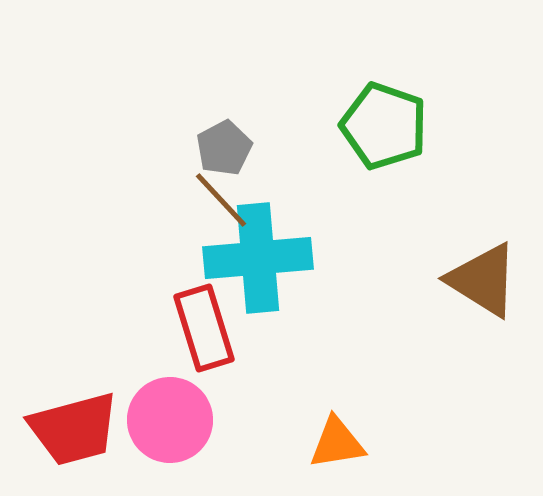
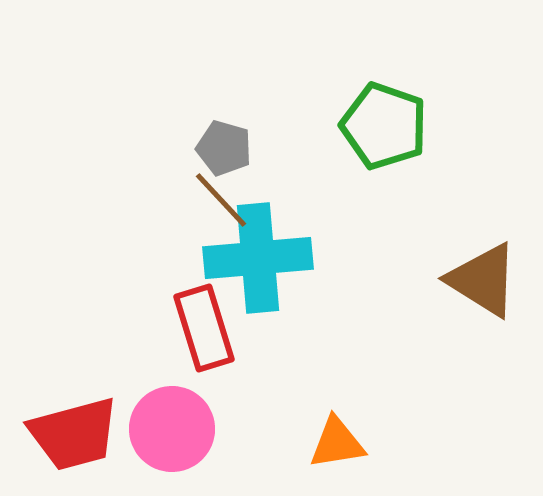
gray pentagon: rotated 28 degrees counterclockwise
pink circle: moved 2 px right, 9 px down
red trapezoid: moved 5 px down
